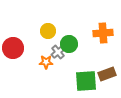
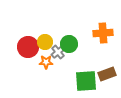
yellow circle: moved 3 px left, 11 px down
red circle: moved 15 px right, 1 px up
